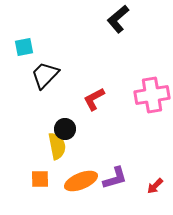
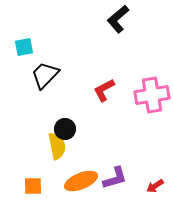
red L-shape: moved 10 px right, 9 px up
orange square: moved 7 px left, 7 px down
red arrow: rotated 12 degrees clockwise
